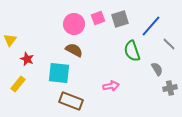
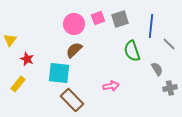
blue line: rotated 35 degrees counterclockwise
brown semicircle: rotated 72 degrees counterclockwise
brown rectangle: moved 1 px right, 1 px up; rotated 25 degrees clockwise
